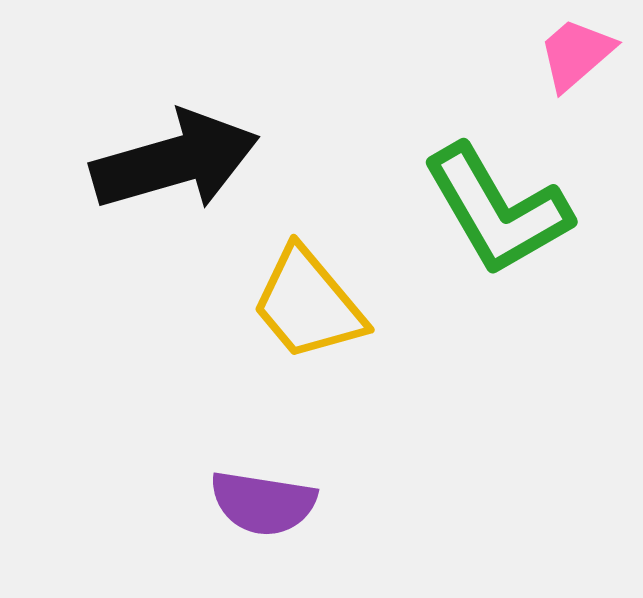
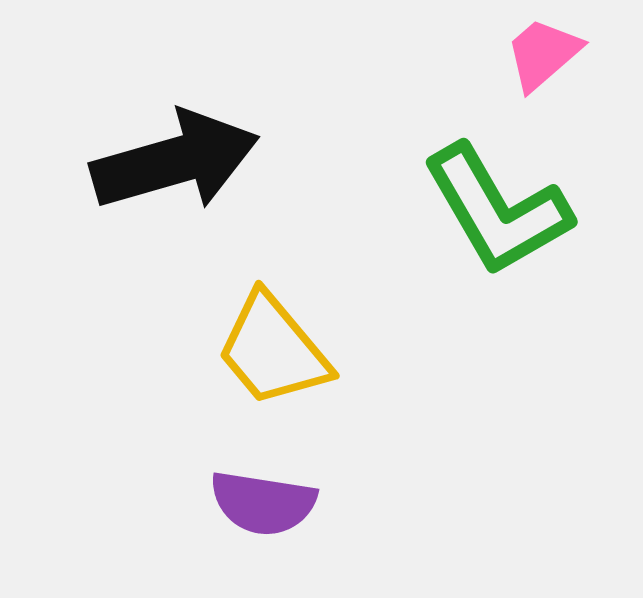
pink trapezoid: moved 33 px left
yellow trapezoid: moved 35 px left, 46 px down
